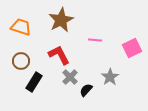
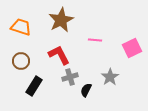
gray cross: rotated 28 degrees clockwise
black rectangle: moved 4 px down
black semicircle: rotated 16 degrees counterclockwise
